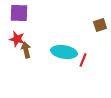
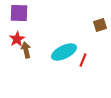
red star: rotated 28 degrees clockwise
cyan ellipse: rotated 35 degrees counterclockwise
